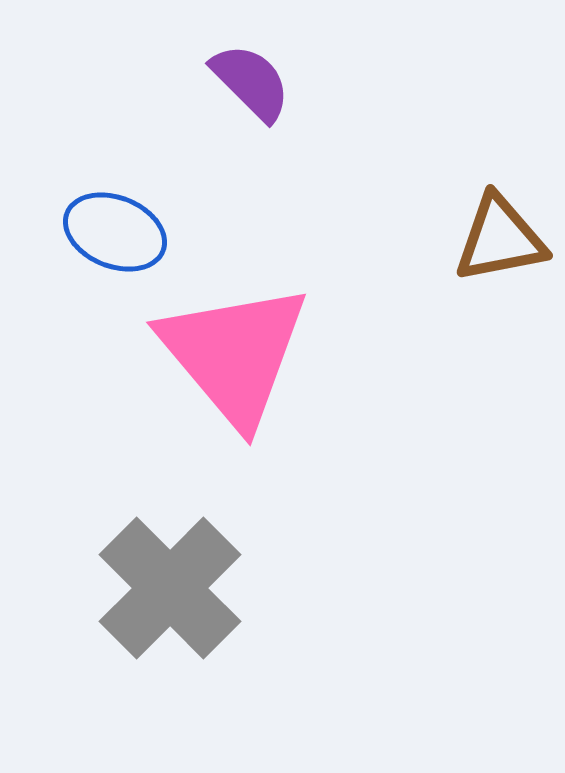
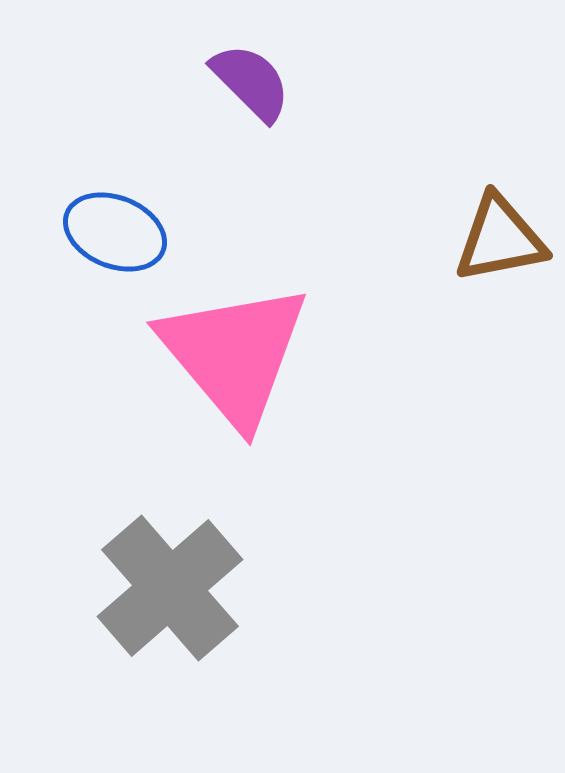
gray cross: rotated 4 degrees clockwise
